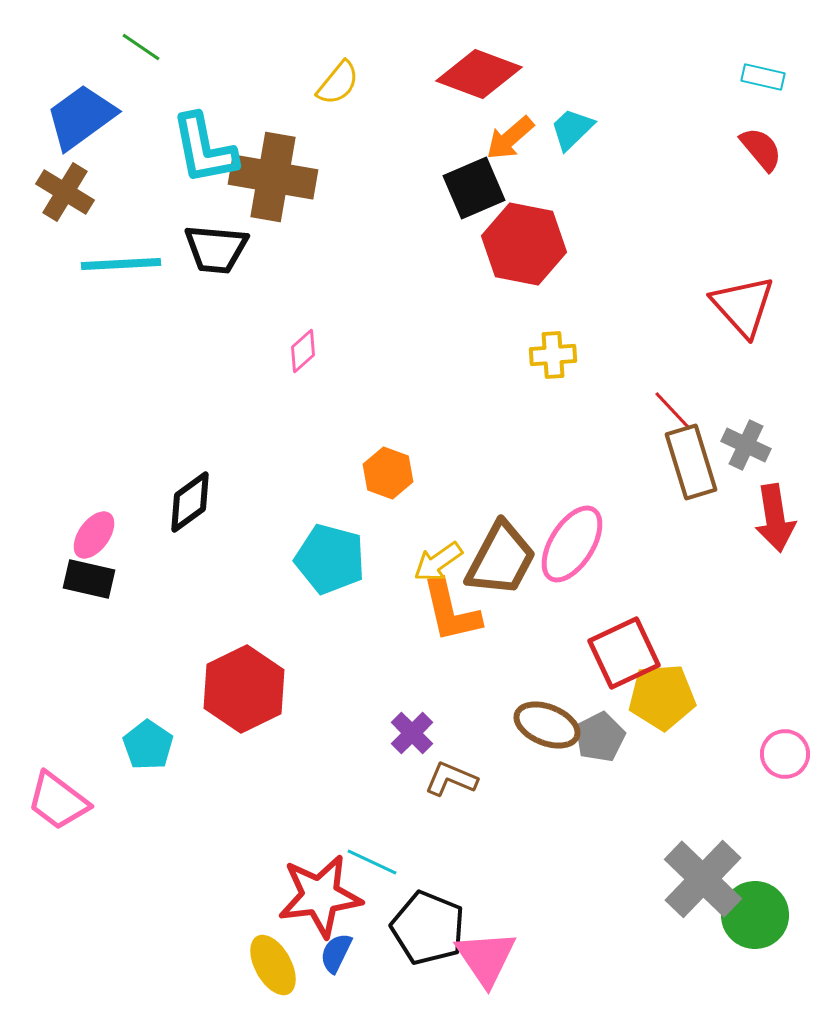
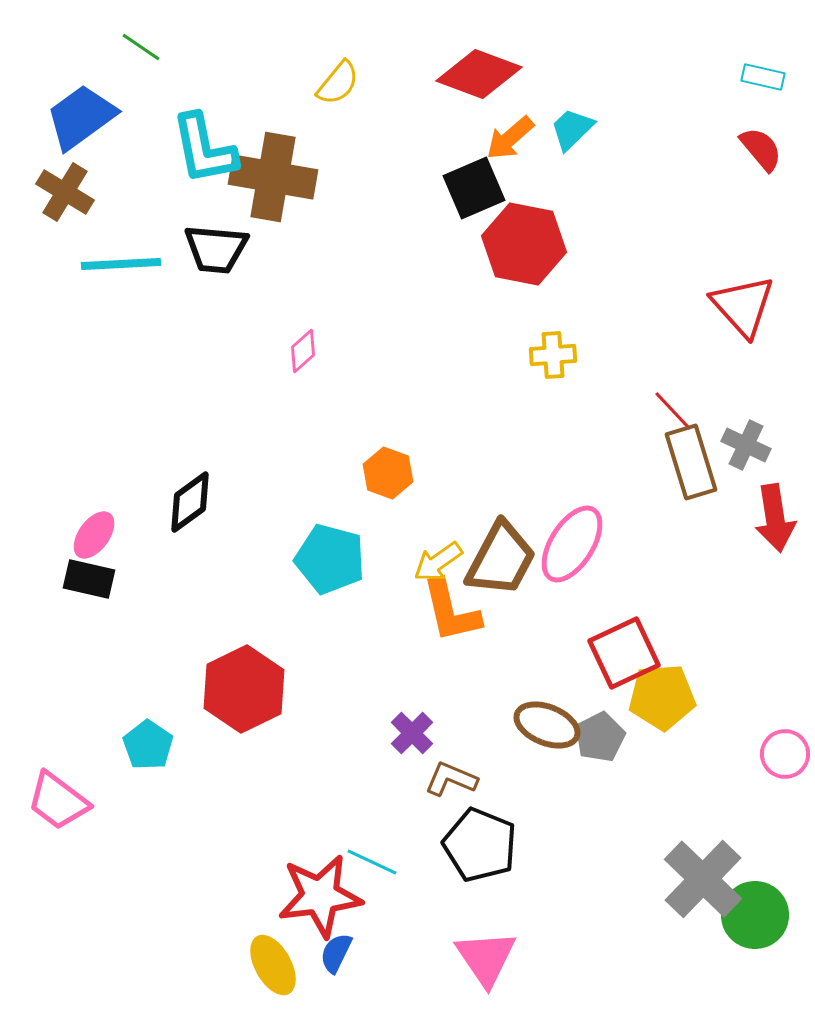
black pentagon at (428, 928): moved 52 px right, 83 px up
